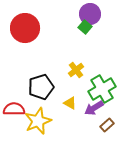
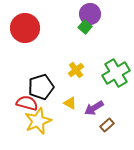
green cross: moved 14 px right, 16 px up
red semicircle: moved 13 px right, 6 px up; rotated 15 degrees clockwise
